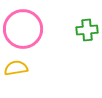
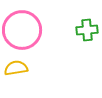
pink circle: moved 1 px left, 1 px down
